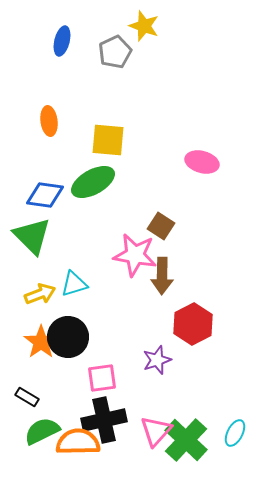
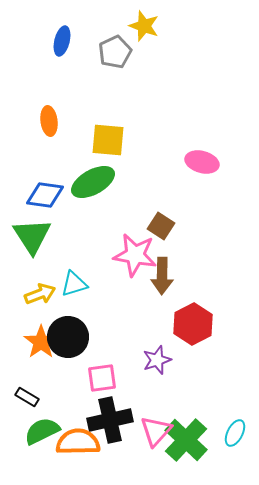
green triangle: rotated 12 degrees clockwise
black cross: moved 6 px right
